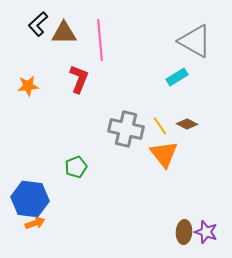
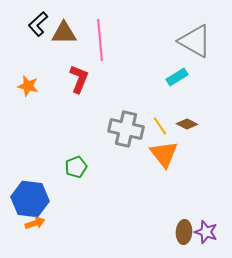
orange star: rotated 20 degrees clockwise
